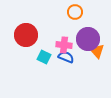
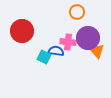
orange circle: moved 2 px right
red circle: moved 4 px left, 4 px up
purple circle: moved 1 px up
pink cross: moved 4 px right, 3 px up
blue semicircle: moved 10 px left, 6 px up; rotated 14 degrees counterclockwise
